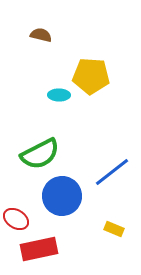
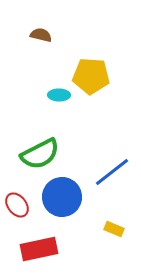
blue circle: moved 1 px down
red ellipse: moved 1 px right, 14 px up; rotated 20 degrees clockwise
